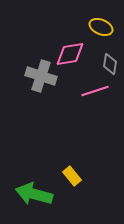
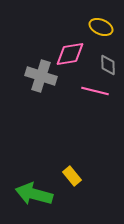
gray diamond: moved 2 px left, 1 px down; rotated 10 degrees counterclockwise
pink line: rotated 32 degrees clockwise
